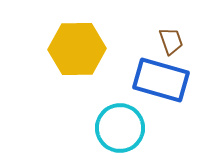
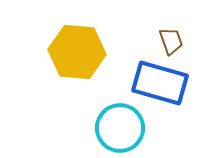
yellow hexagon: moved 3 px down; rotated 6 degrees clockwise
blue rectangle: moved 1 px left, 3 px down
